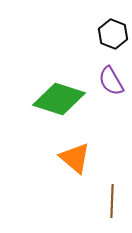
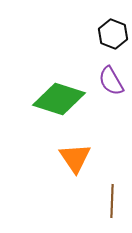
orange triangle: rotated 16 degrees clockwise
